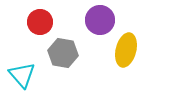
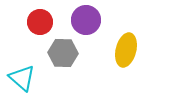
purple circle: moved 14 px left
gray hexagon: rotated 8 degrees counterclockwise
cyan triangle: moved 3 px down; rotated 8 degrees counterclockwise
